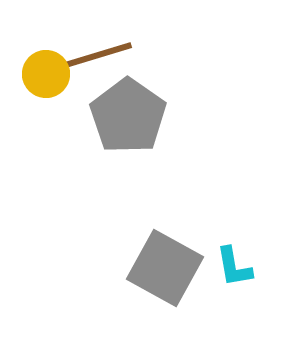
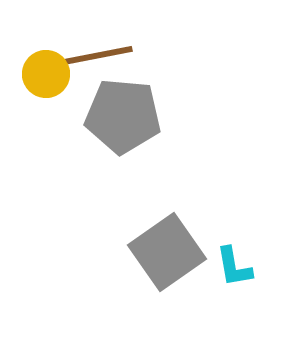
brown line: rotated 6 degrees clockwise
gray pentagon: moved 5 px left; rotated 30 degrees counterclockwise
gray square: moved 2 px right, 16 px up; rotated 26 degrees clockwise
